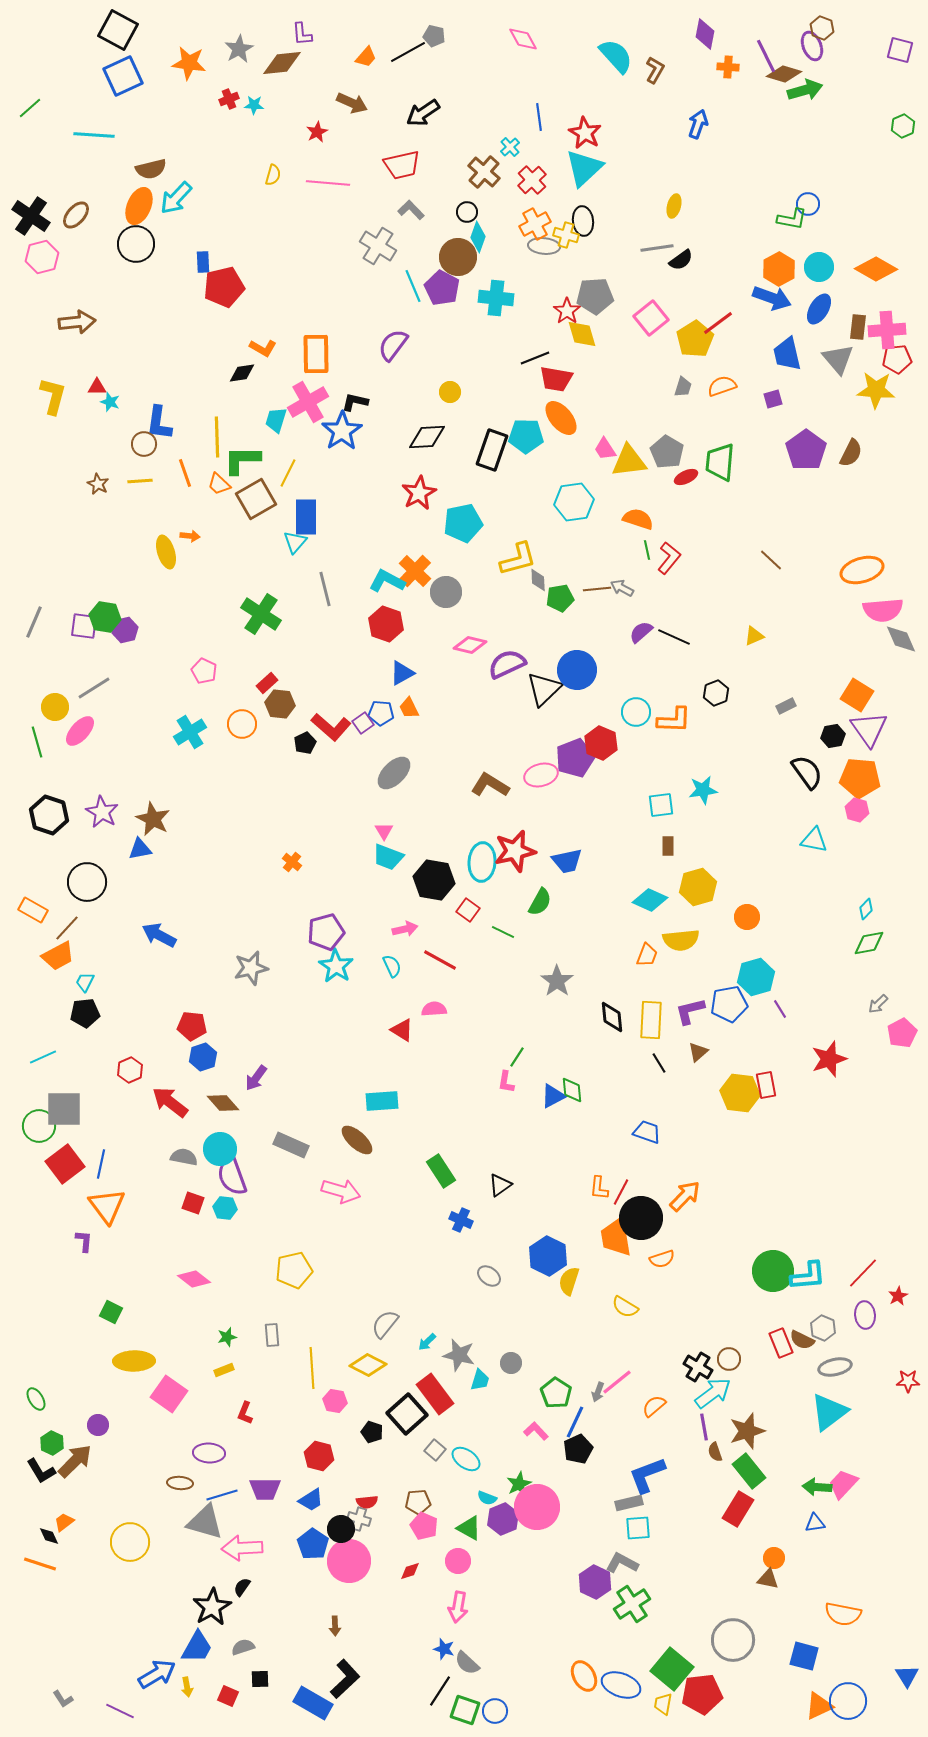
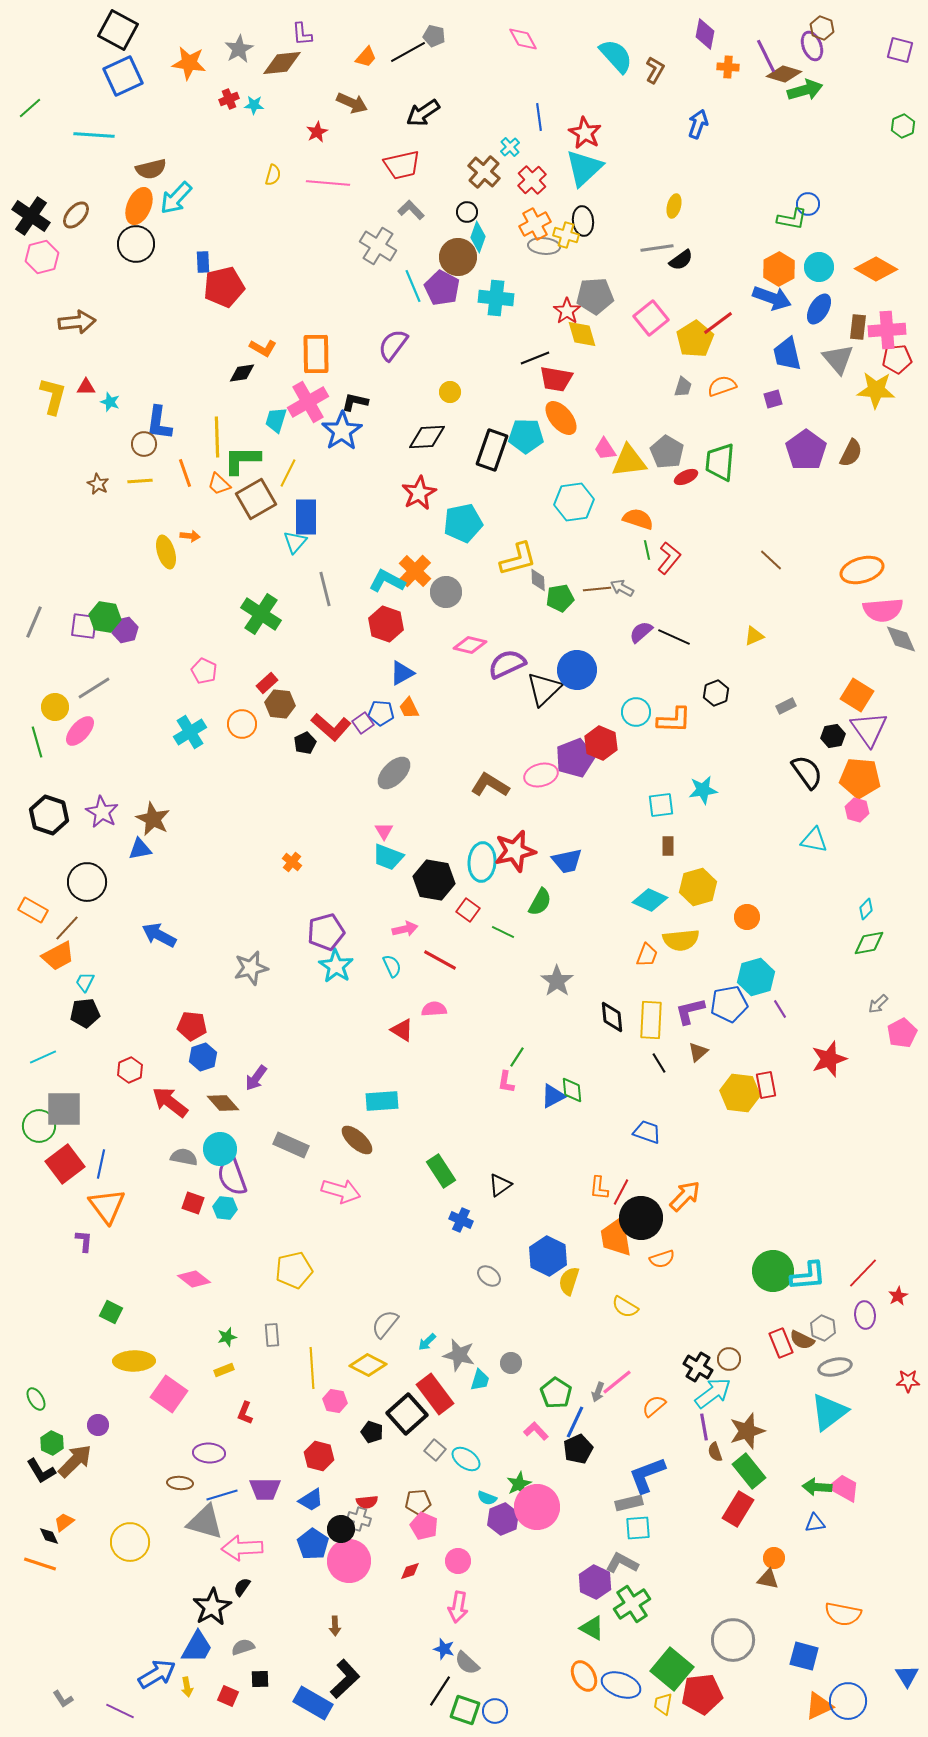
red triangle at (97, 387): moved 11 px left
pink trapezoid at (843, 1484): moved 1 px right, 4 px down; rotated 76 degrees clockwise
green triangle at (469, 1528): moved 123 px right, 100 px down
